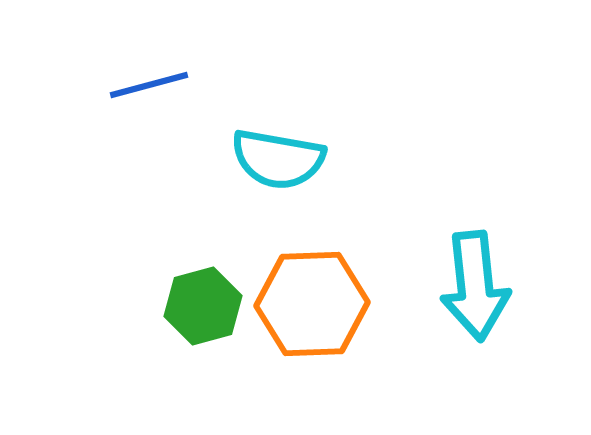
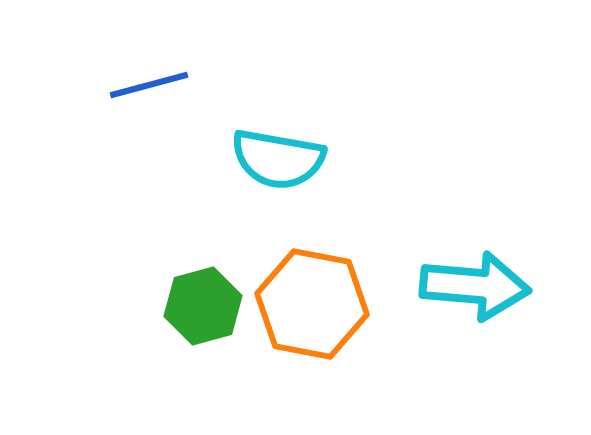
cyan arrow: rotated 79 degrees counterclockwise
orange hexagon: rotated 13 degrees clockwise
